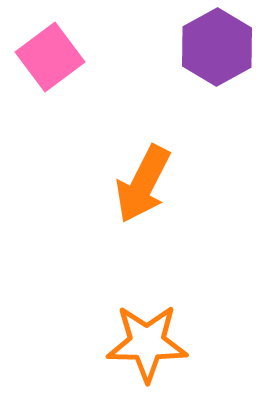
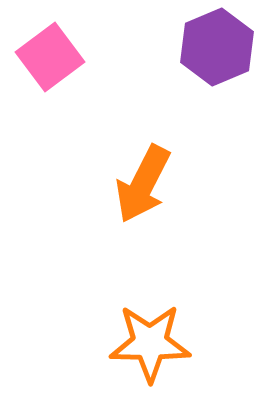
purple hexagon: rotated 6 degrees clockwise
orange star: moved 3 px right
